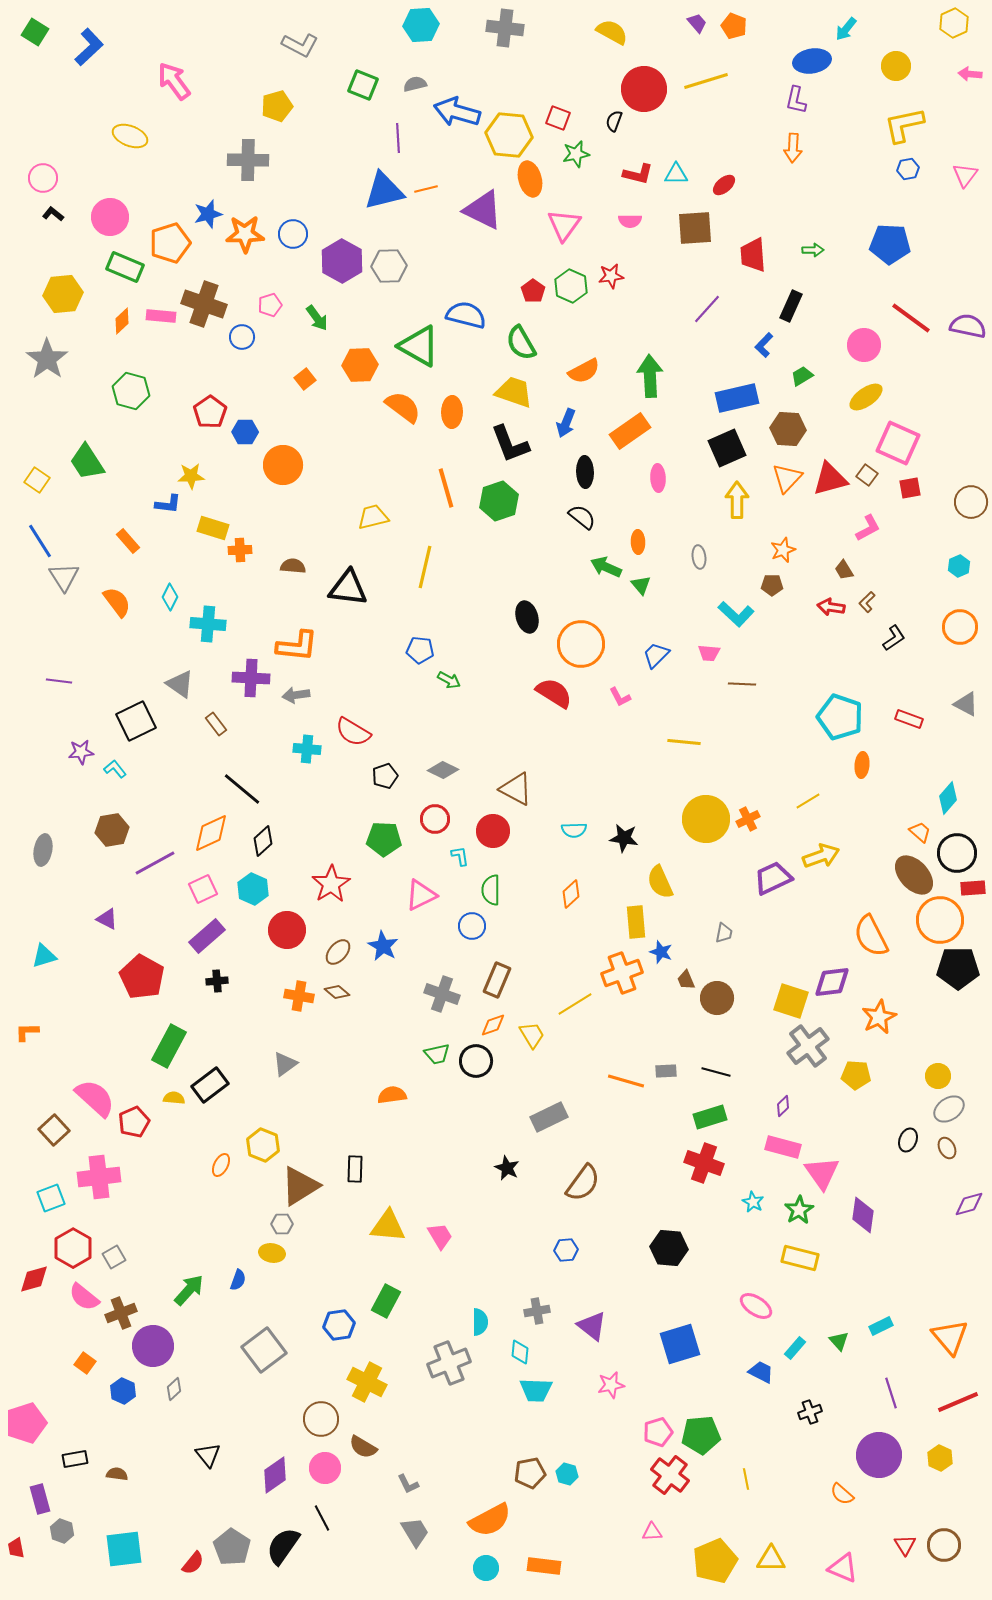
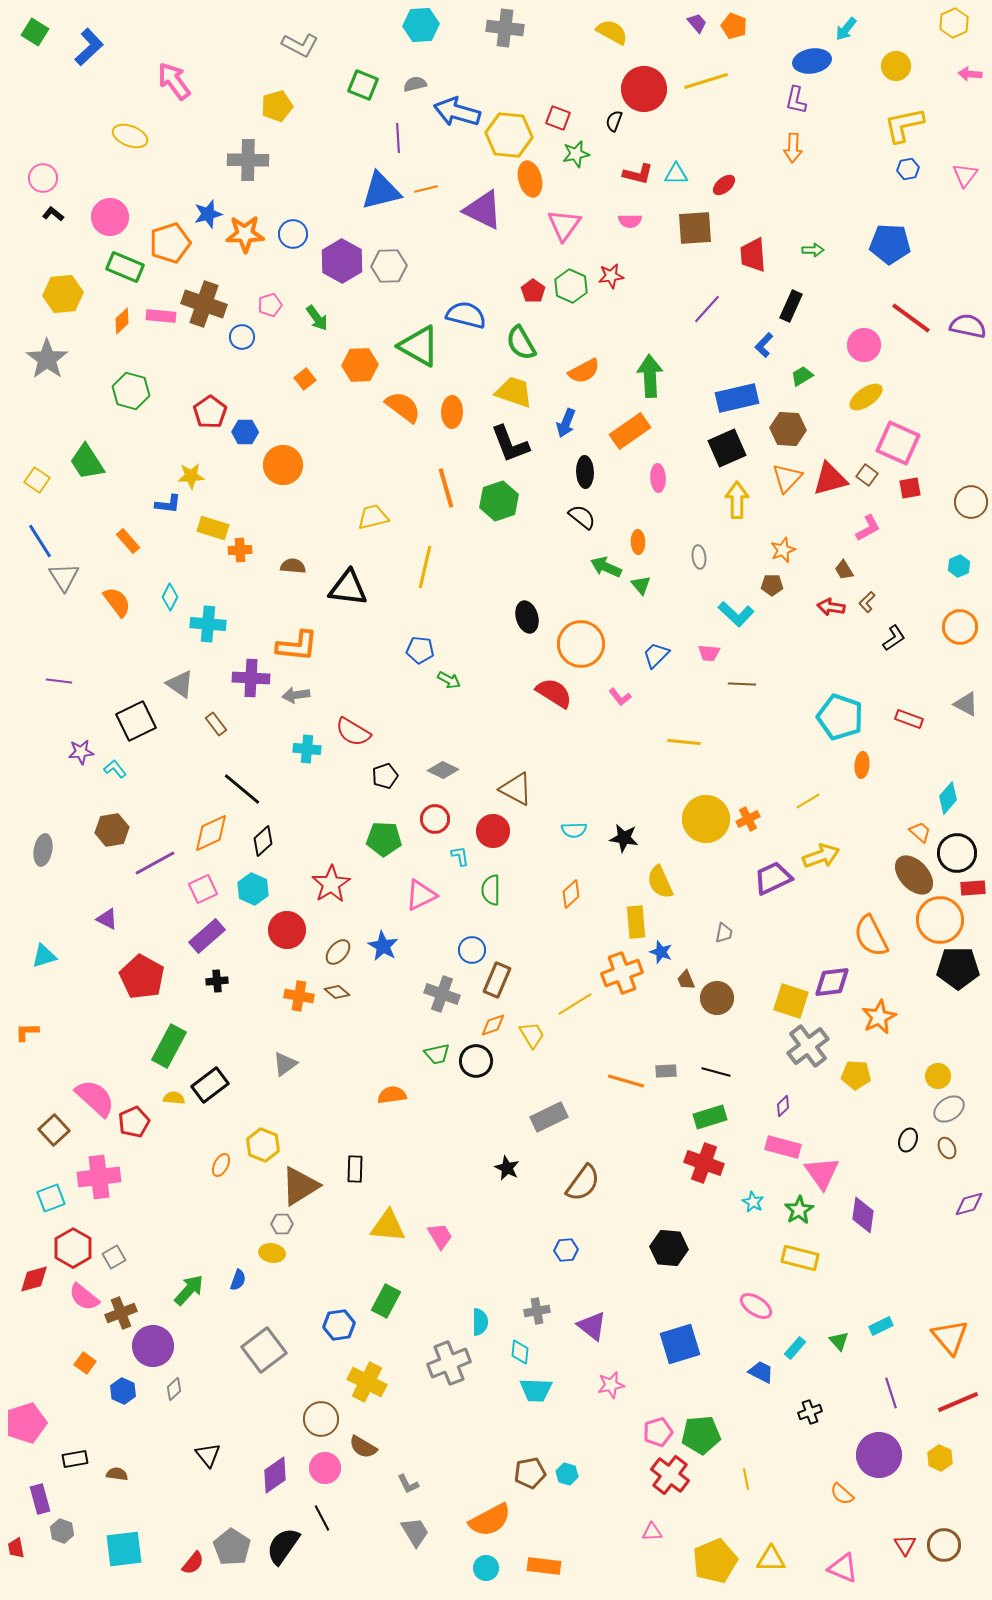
blue triangle at (384, 191): moved 3 px left
pink L-shape at (620, 697): rotated 10 degrees counterclockwise
blue circle at (472, 926): moved 24 px down
